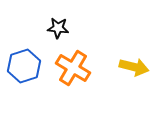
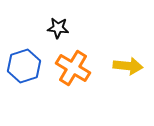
yellow arrow: moved 6 px left, 1 px up; rotated 8 degrees counterclockwise
